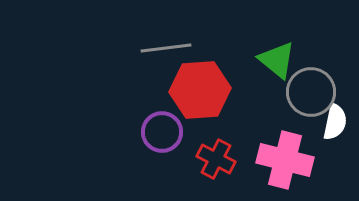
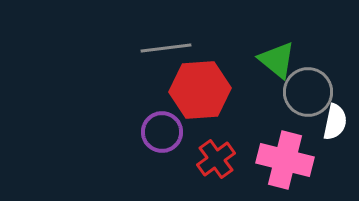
gray circle: moved 3 px left
red cross: rotated 27 degrees clockwise
